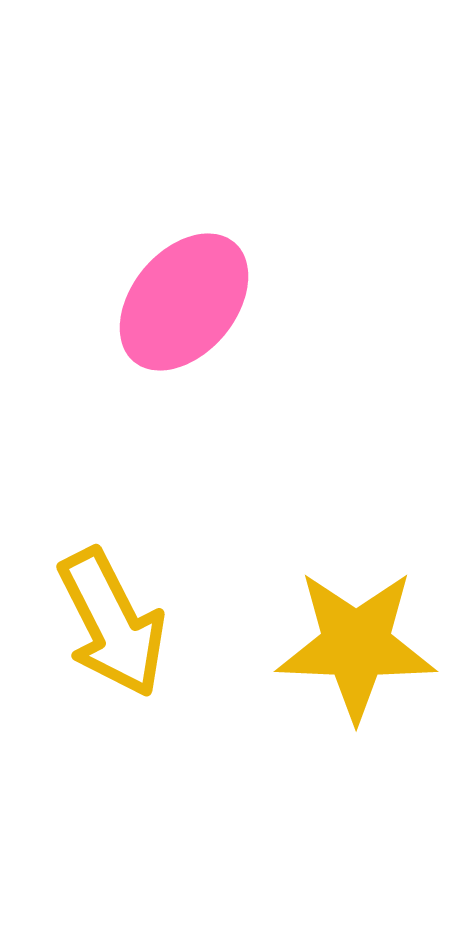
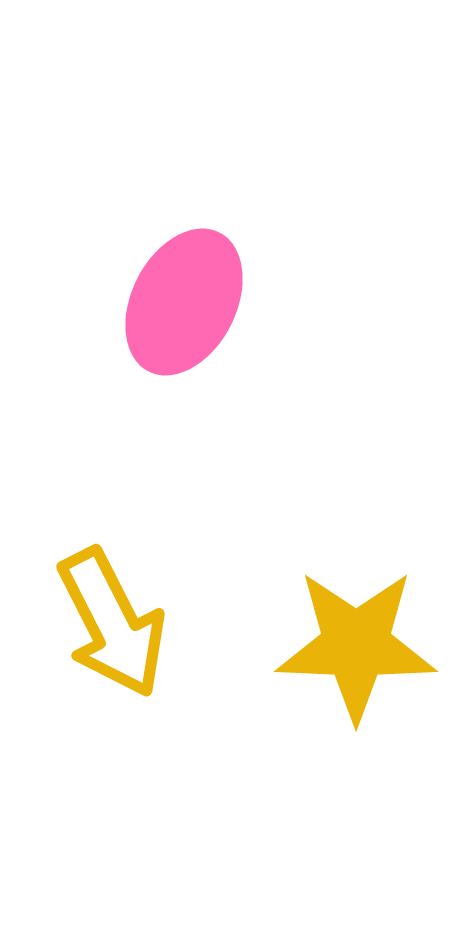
pink ellipse: rotated 13 degrees counterclockwise
